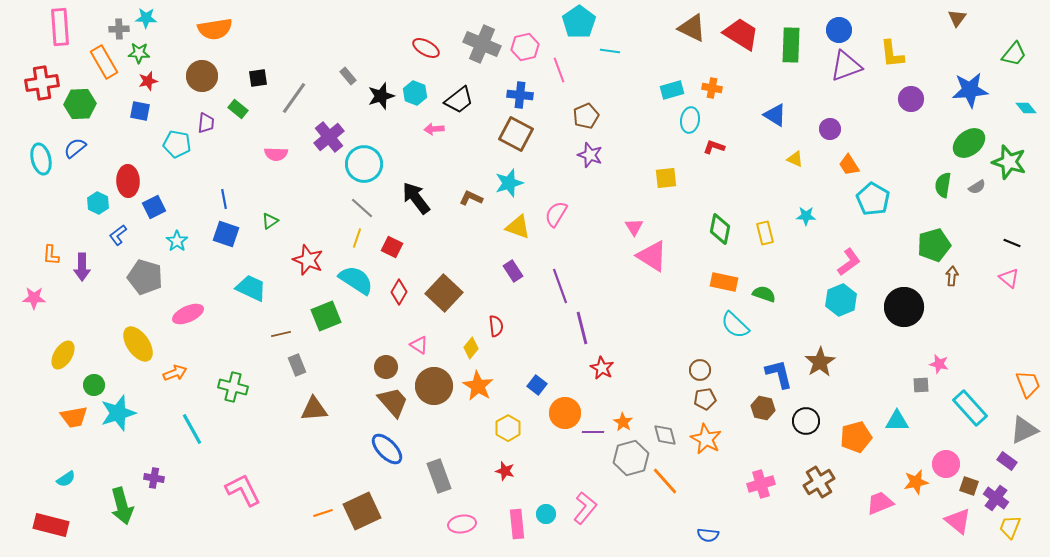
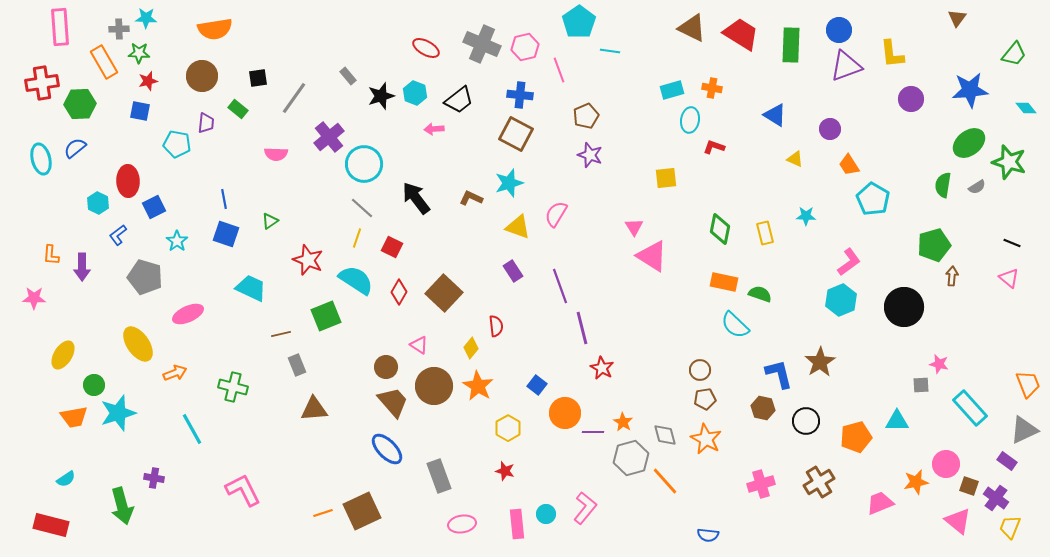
green semicircle at (764, 294): moved 4 px left
